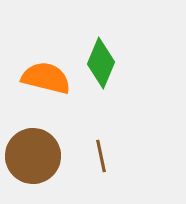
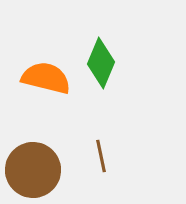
brown circle: moved 14 px down
